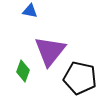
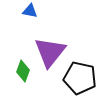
purple triangle: moved 1 px down
